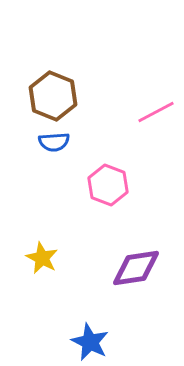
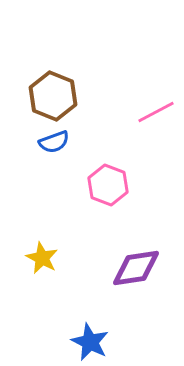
blue semicircle: rotated 16 degrees counterclockwise
